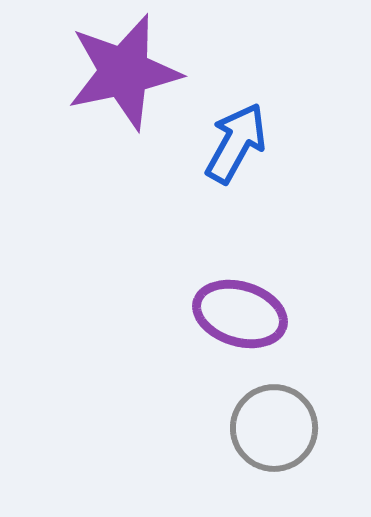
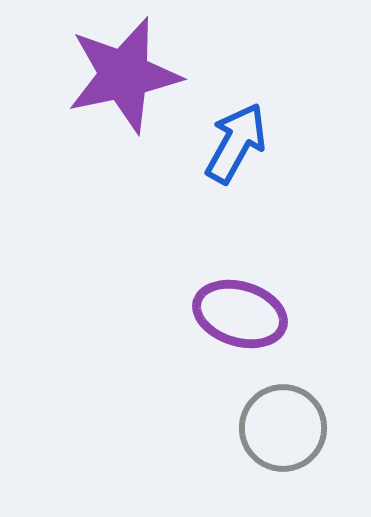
purple star: moved 3 px down
gray circle: moved 9 px right
